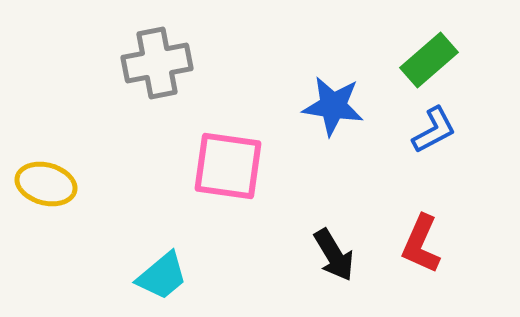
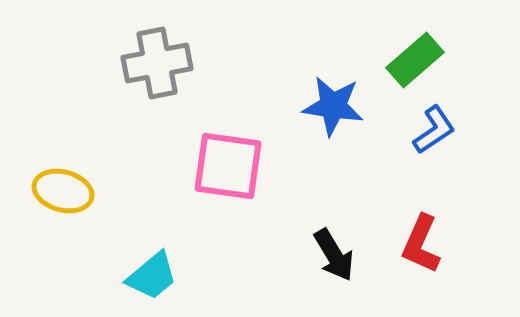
green rectangle: moved 14 px left
blue L-shape: rotated 6 degrees counterclockwise
yellow ellipse: moved 17 px right, 7 px down
cyan trapezoid: moved 10 px left
